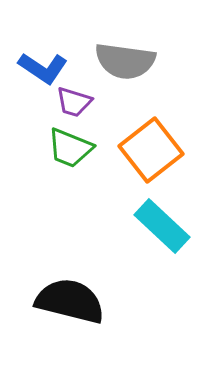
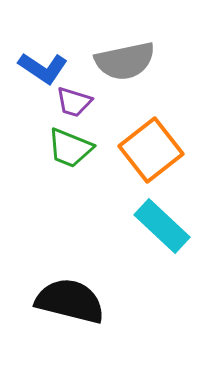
gray semicircle: rotated 20 degrees counterclockwise
